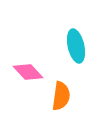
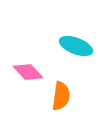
cyan ellipse: rotated 56 degrees counterclockwise
